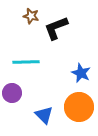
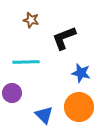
brown star: moved 4 px down
black L-shape: moved 8 px right, 10 px down
blue star: rotated 12 degrees counterclockwise
